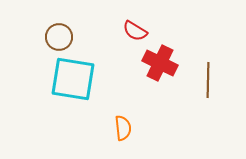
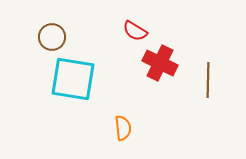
brown circle: moved 7 px left
